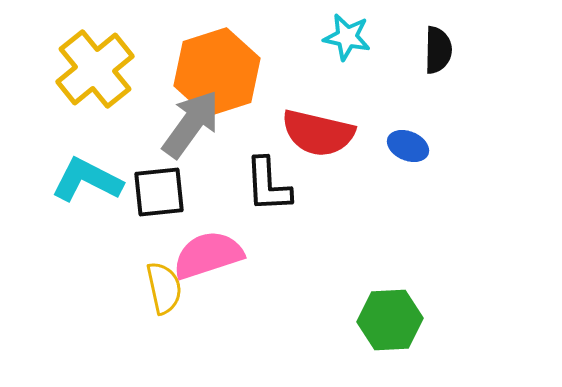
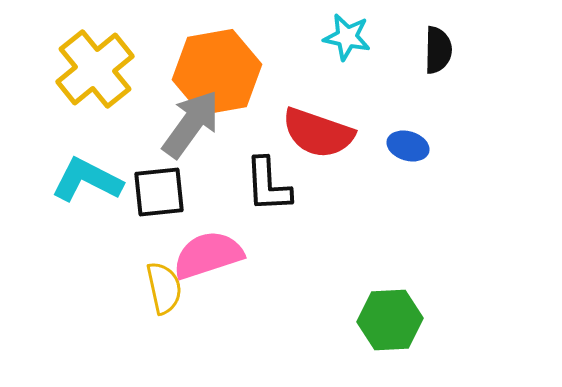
orange hexagon: rotated 8 degrees clockwise
red semicircle: rotated 6 degrees clockwise
blue ellipse: rotated 6 degrees counterclockwise
